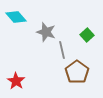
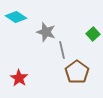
cyan diamond: rotated 15 degrees counterclockwise
green square: moved 6 px right, 1 px up
red star: moved 3 px right, 3 px up
